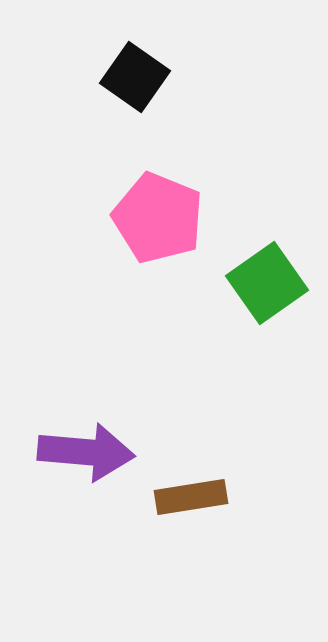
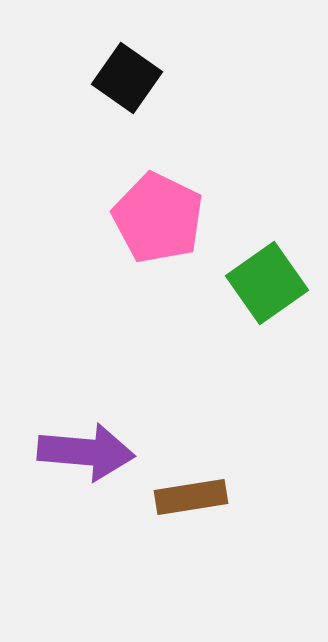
black square: moved 8 px left, 1 px down
pink pentagon: rotated 4 degrees clockwise
